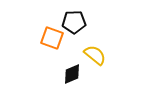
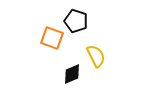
black pentagon: moved 2 px right, 1 px up; rotated 20 degrees clockwise
yellow semicircle: moved 1 px right, 1 px down; rotated 25 degrees clockwise
